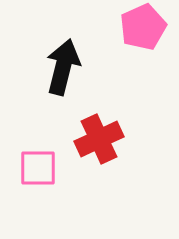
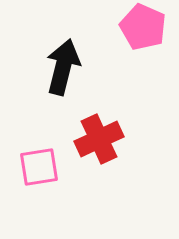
pink pentagon: rotated 24 degrees counterclockwise
pink square: moved 1 px right, 1 px up; rotated 9 degrees counterclockwise
